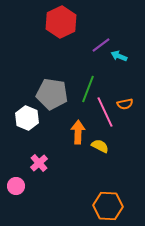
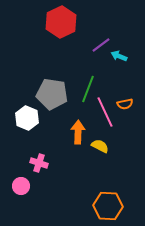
pink cross: rotated 30 degrees counterclockwise
pink circle: moved 5 px right
